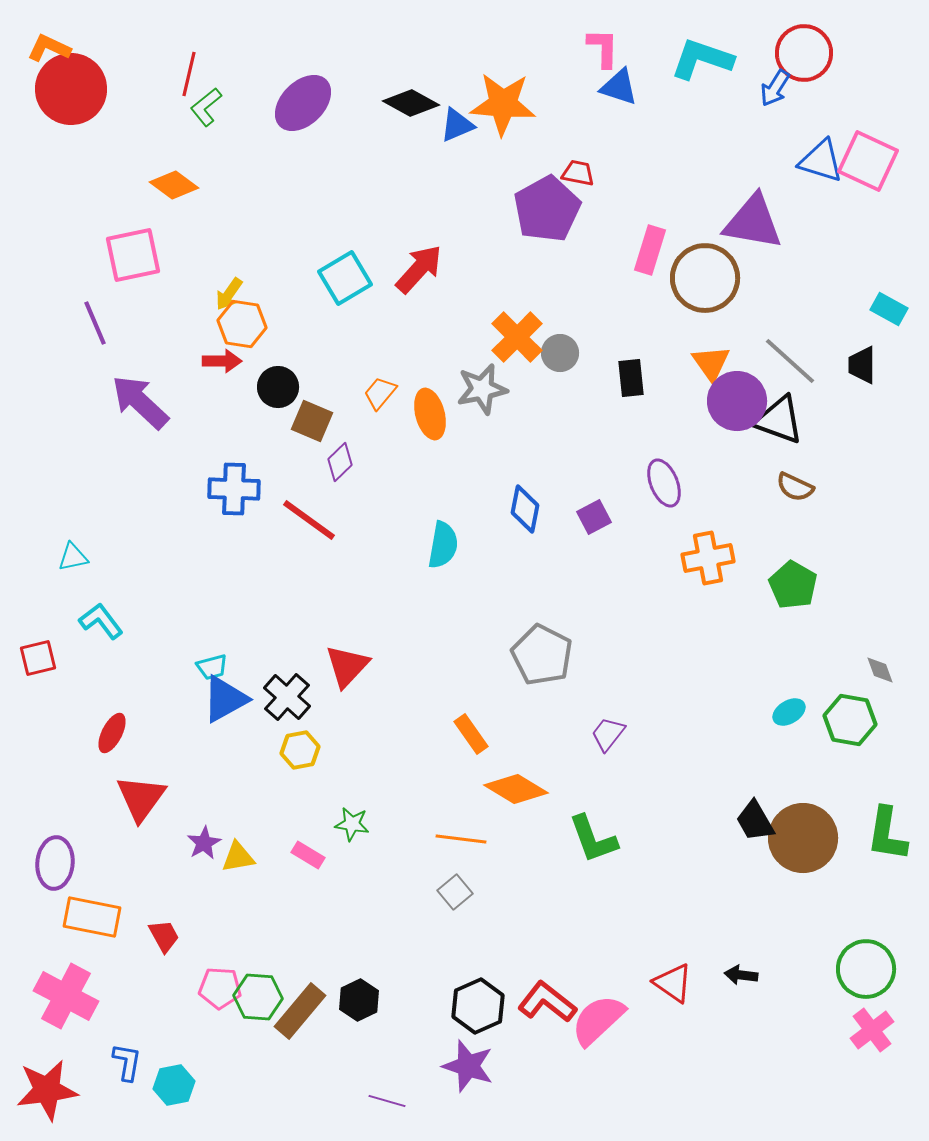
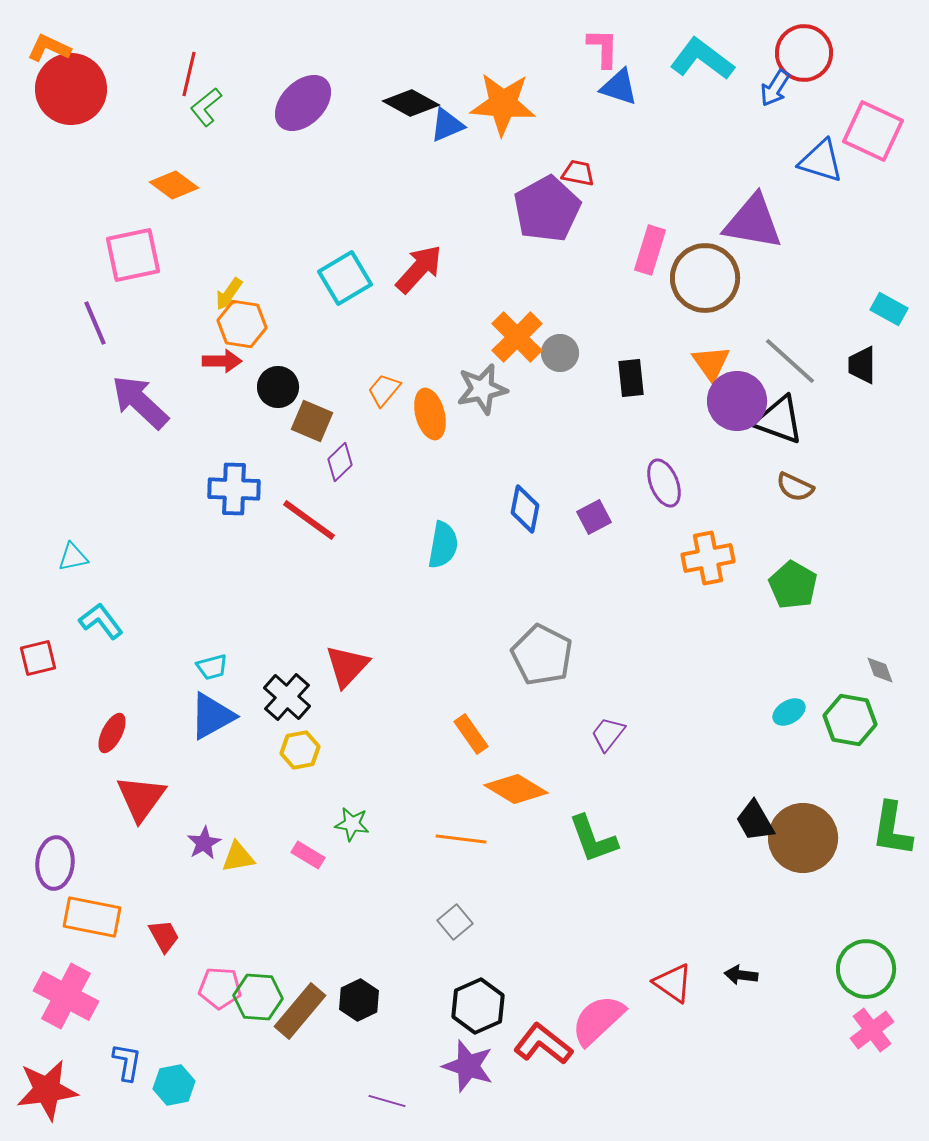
cyan L-shape at (702, 59): rotated 18 degrees clockwise
blue triangle at (457, 125): moved 10 px left
pink square at (868, 161): moved 5 px right, 30 px up
orange trapezoid at (380, 393): moved 4 px right, 3 px up
blue triangle at (225, 699): moved 13 px left, 17 px down
green L-shape at (887, 834): moved 5 px right, 5 px up
gray square at (455, 892): moved 30 px down
red L-shape at (547, 1002): moved 4 px left, 42 px down
